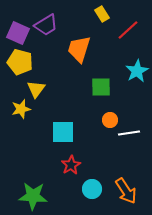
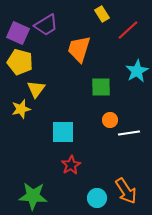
cyan circle: moved 5 px right, 9 px down
